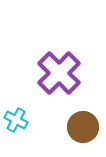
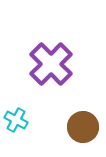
purple cross: moved 8 px left, 9 px up
